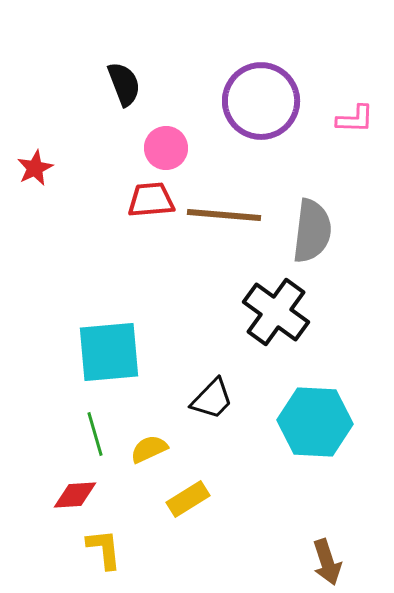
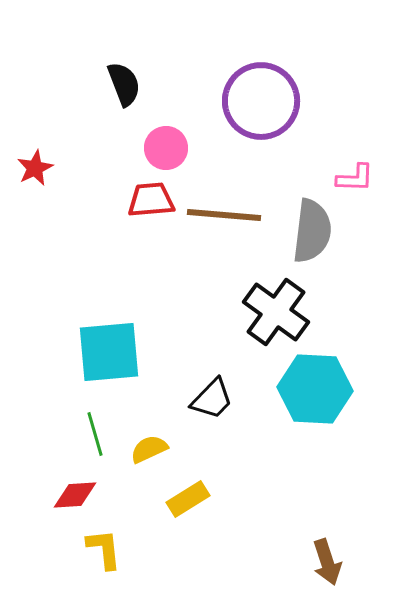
pink L-shape: moved 59 px down
cyan hexagon: moved 33 px up
